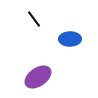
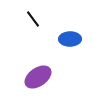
black line: moved 1 px left
